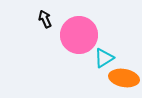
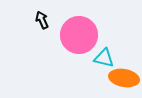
black arrow: moved 3 px left, 1 px down
cyan triangle: rotated 45 degrees clockwise
